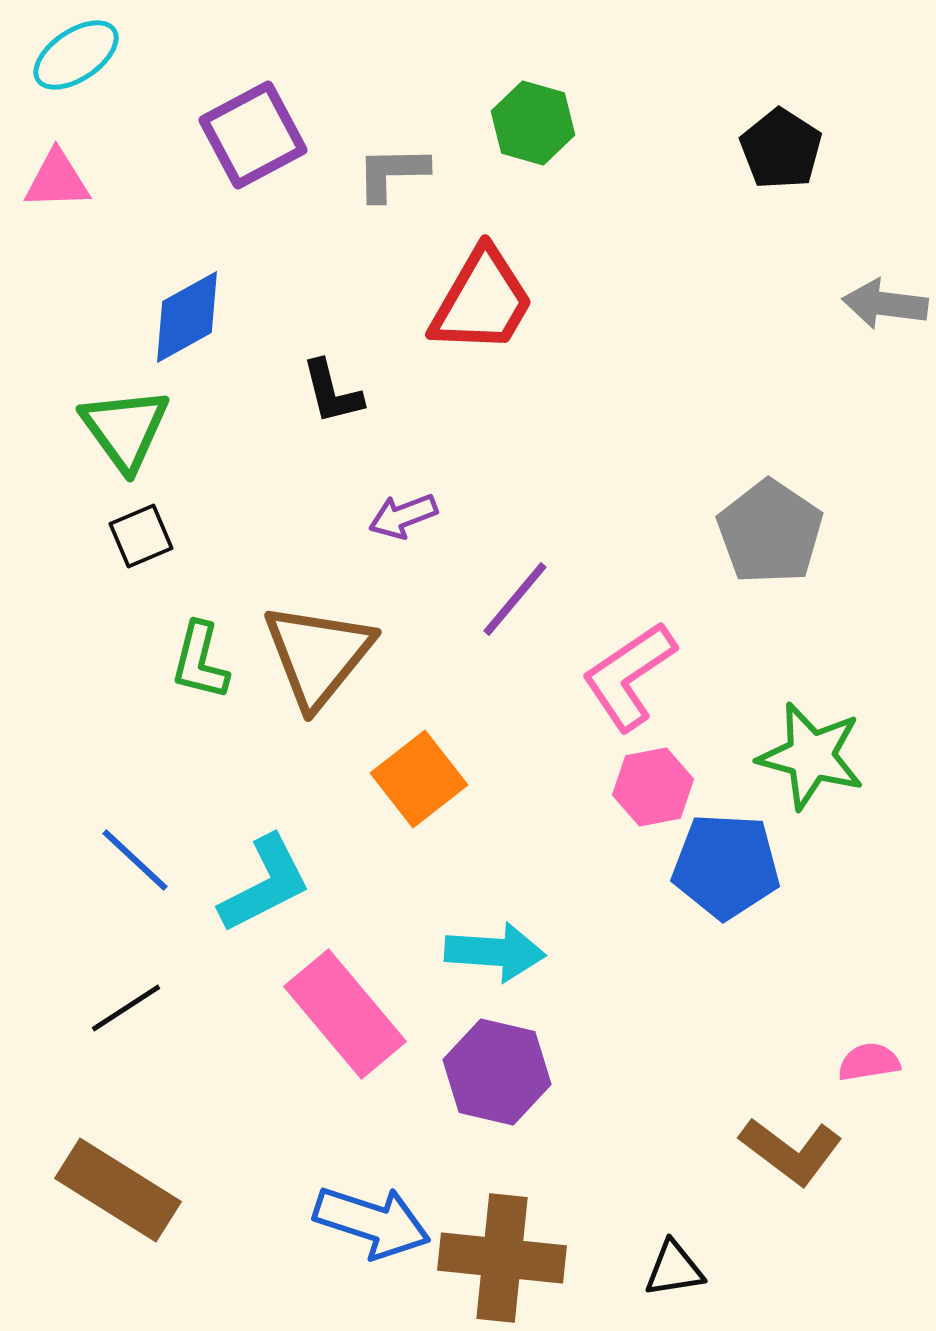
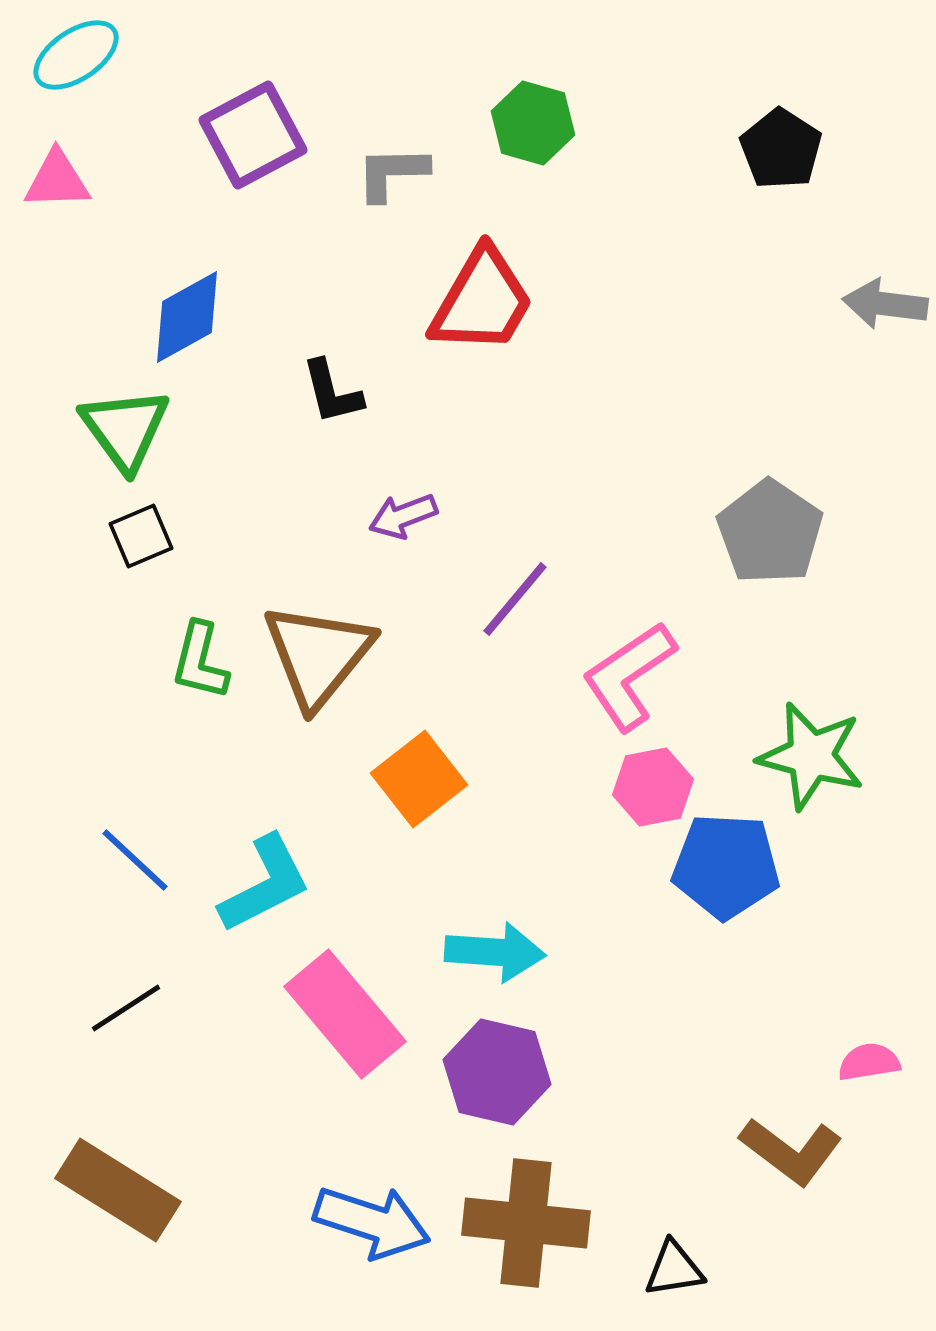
brown cross: moved 24 px right, 35 px up
